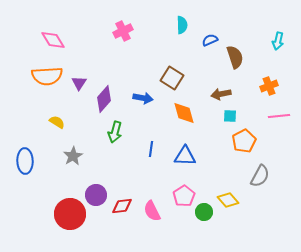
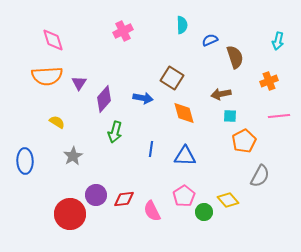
pink diamond: rotated 15 degrees clockwise
orange cross: moved 5 px up
red diamond: moved 2 px right, 7 px up
